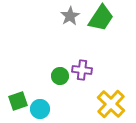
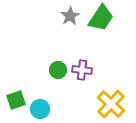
green circle: moved 2 px left, 6 px up
green square: moved 2 px left, 1 px up
